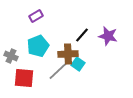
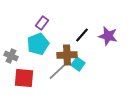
purple rectangle: moved 6 px right, 7 px down; rotated 24 degrees counterclockwise
cyan pentagon: moved 2 px up
brown cross: moved 1 px left, 1 px down
